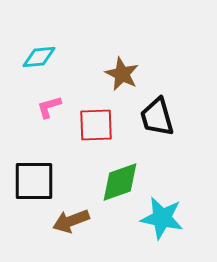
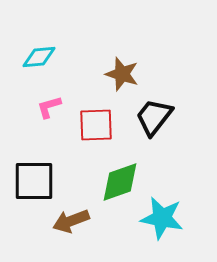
brown star: rotated 8 degrees counterclockwise
black trapezoid: moved 3 px left; rotated 54 degrees clockwise
